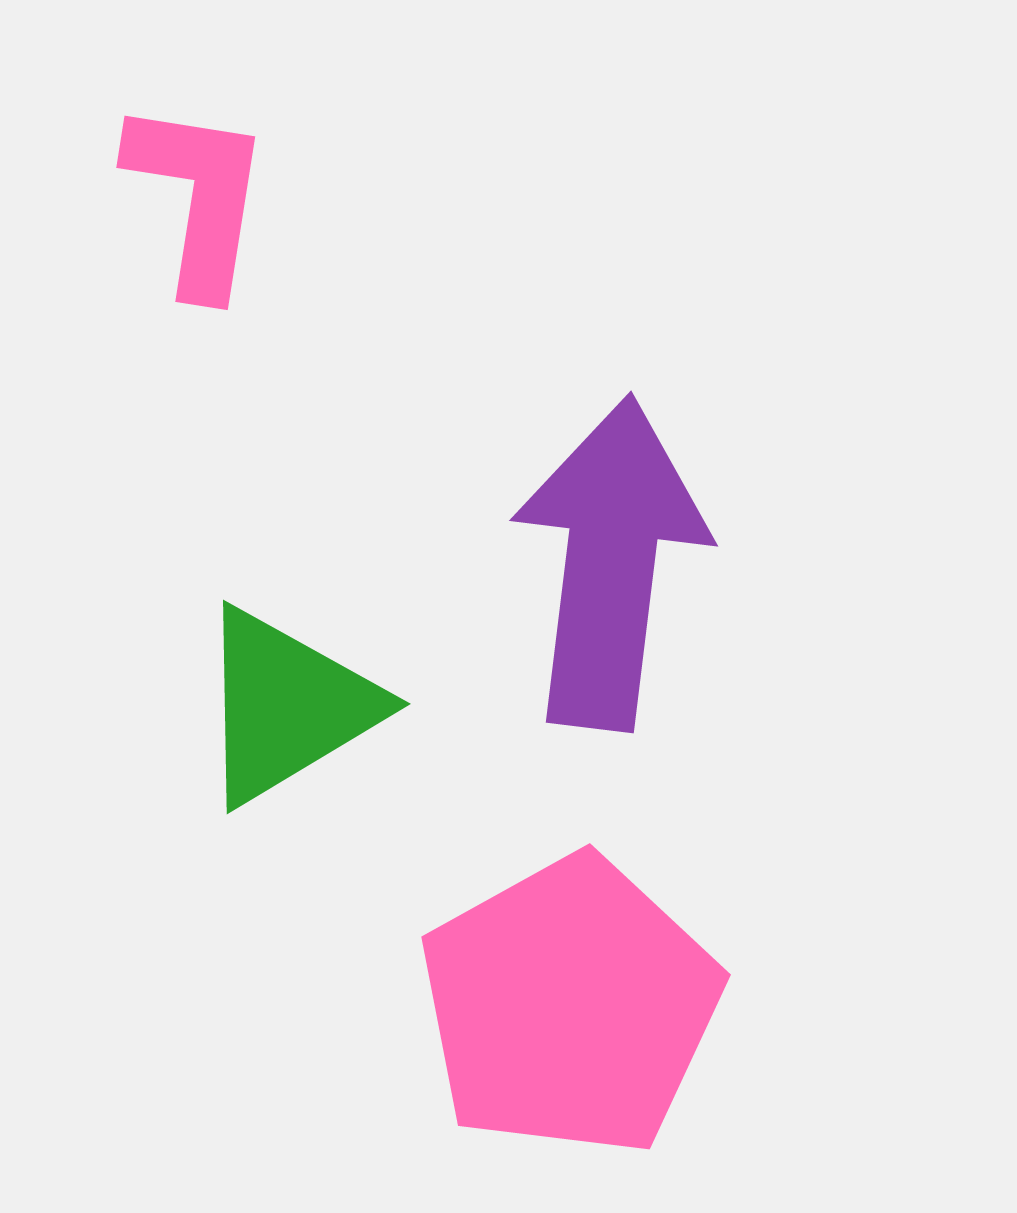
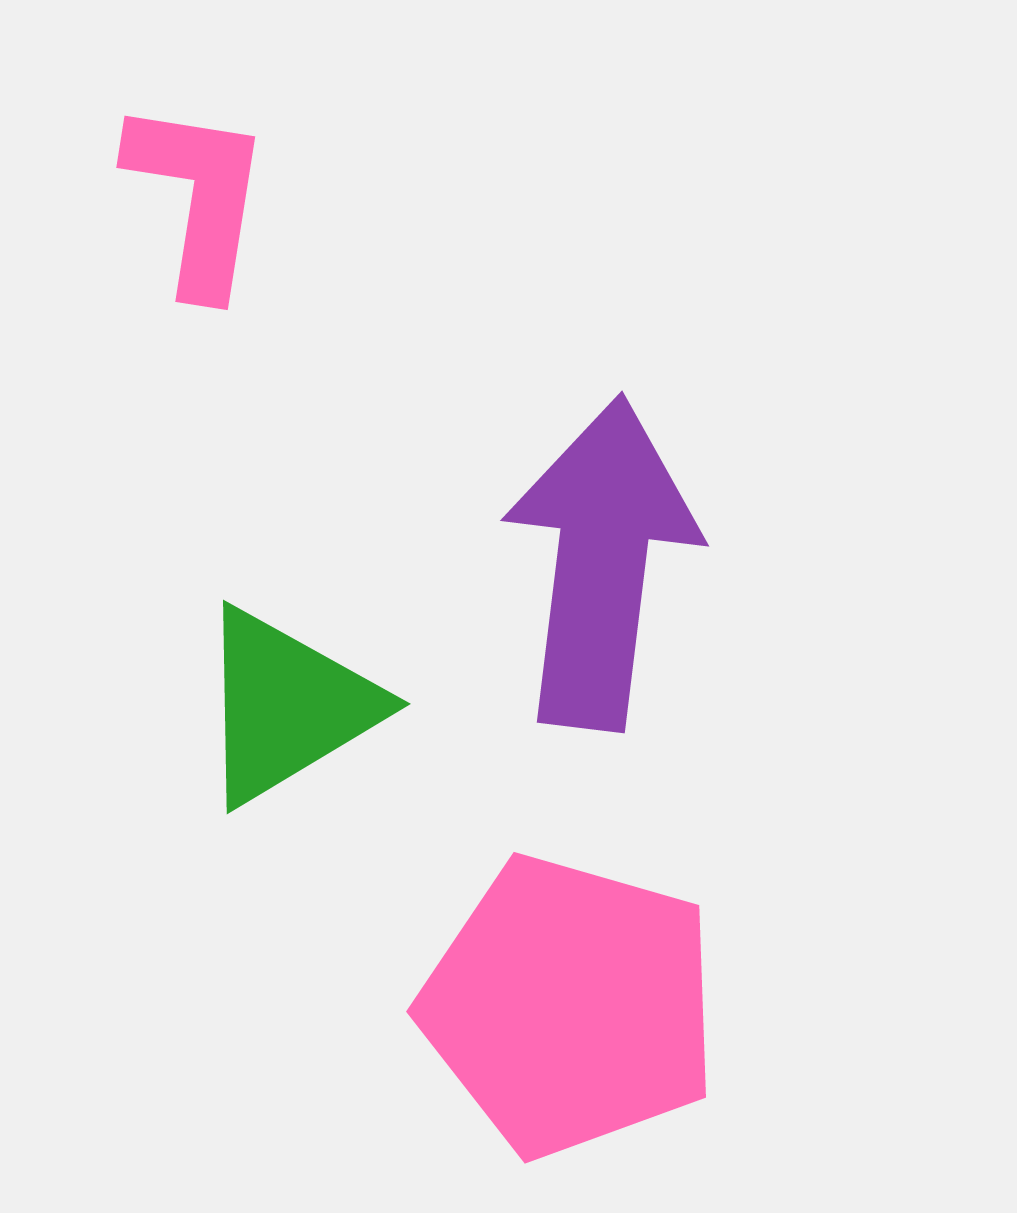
purple arrow: moved 9 px left
pink pentagon: rotated 27 degrees counterclockwise
